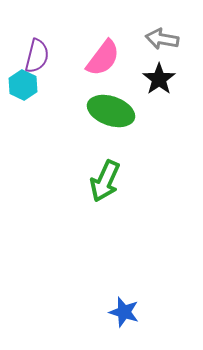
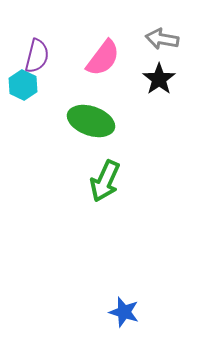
green ellipse: moved 20 px left, 10 px down
